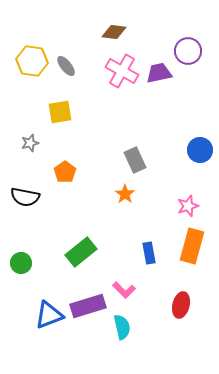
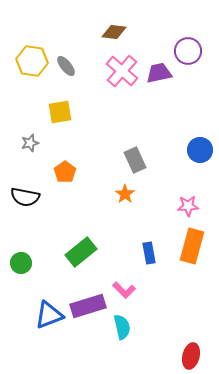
pink cross: rotated 12 degrees clockwise
pink star: rotated 15 degrees clockwise
red ellipse: moved 10 px right, 51 px down
